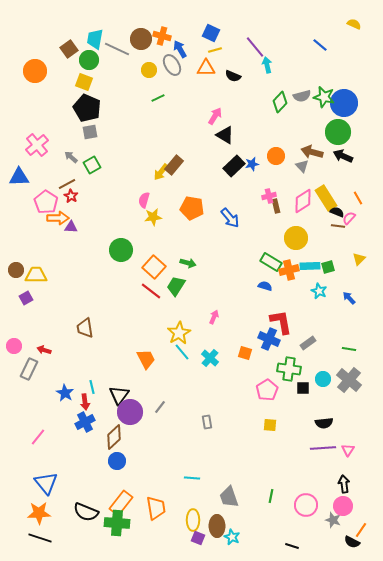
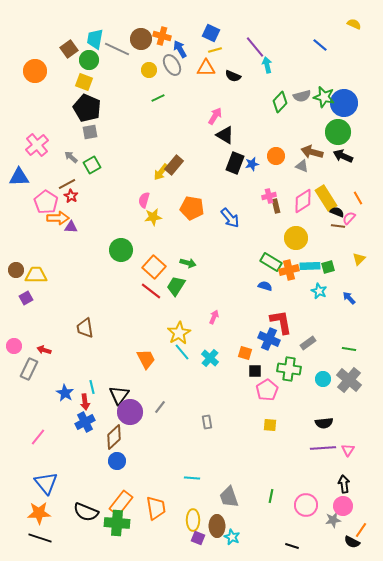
black rectangle at (234, 166): moved 1 px right, 3 px up; rotated 25 degrees counterclockwise
gray triangle at (302, 166): rotated 24 degrees counterclockwise
black square at (303, 388): moved 48 px left, 17 px up
gray star at (333, 520): rotated 28 degrees counterclockwise
